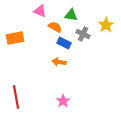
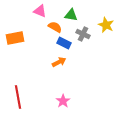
yellow star: rotated 14 degrees counterclockwise
orange arrow: rotated 144 degrees clockwise
red line: moved 2 px right
